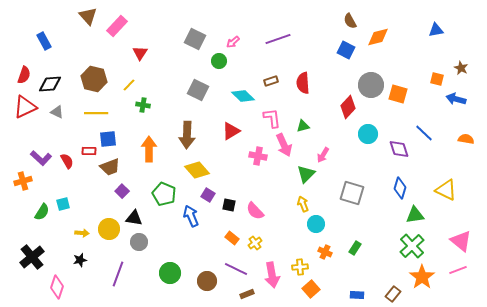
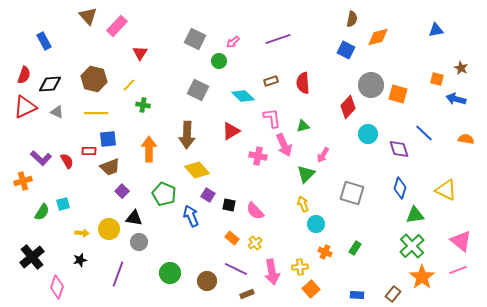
brown semicircle at (350, 21): moved 2 px right, 2 px up; rotated 140 degrees counterclockwise
pink arrow at (272, 275): moved 3 px up
